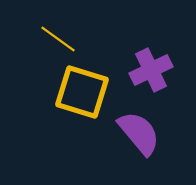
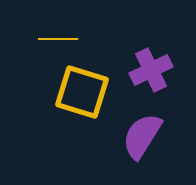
yellow line: rotated 36 degrees counterclockwise
purple semicircle: moved 3 px right, 3 px down; rotated 108 degrees counterclockwise
